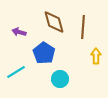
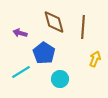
purple arrow: moved 1 px right, 1 px down
yellow arrow: moved 1 px left, 3 px down; rotated 21 degrees clockwise
cyan line: moved 5 px right
